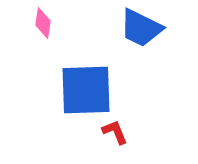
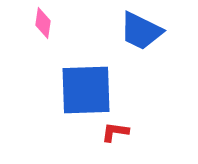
blue trapezoid: moved 3 px down
red L-shape: rotated 60 degrees counterclockwise
